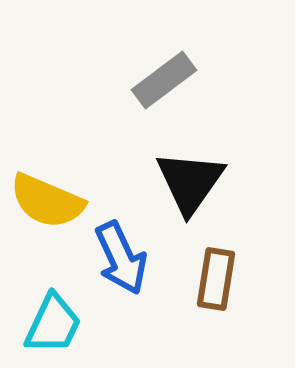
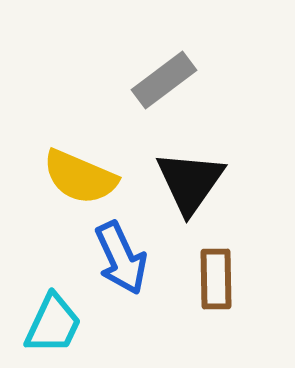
yellow semicircle: moved 33 px right, 24 px up
brown rectangle: rotated 10 degrees counterclockwise
